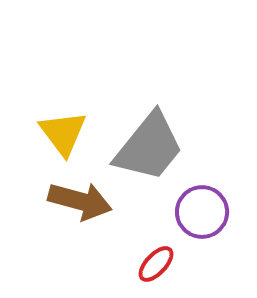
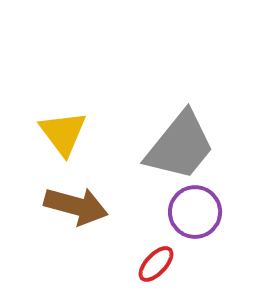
gray trapezoid: moved 31 px right, 1 px up
brown arrow: moved 4 px left, 5 px down
purple circle: moved 7 px left
